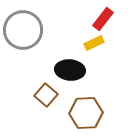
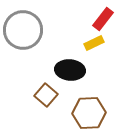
brown hexagon: moved 3 px right
